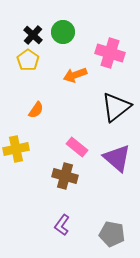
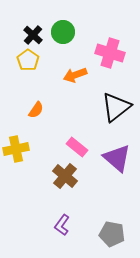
brown cross: rotated 25 degrees clockwise
